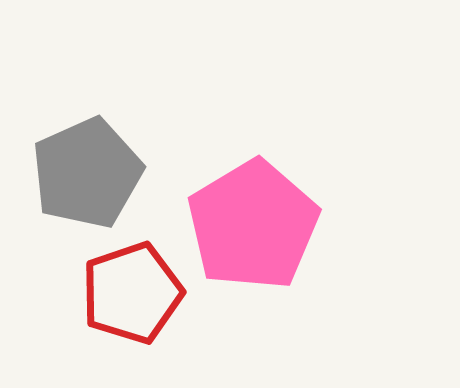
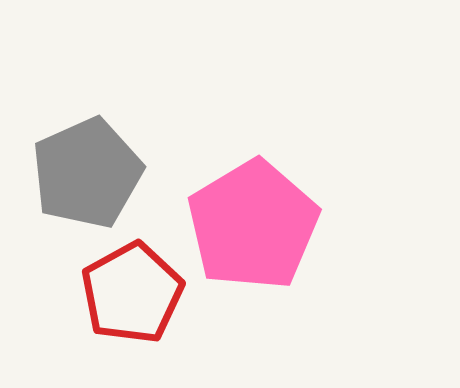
red pentagon: rotated 10 degrees counterclockwise
